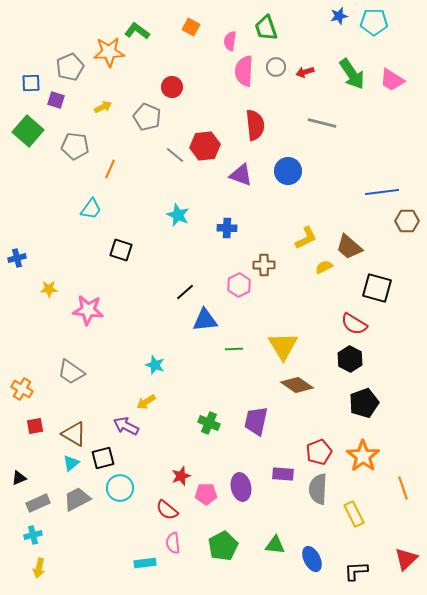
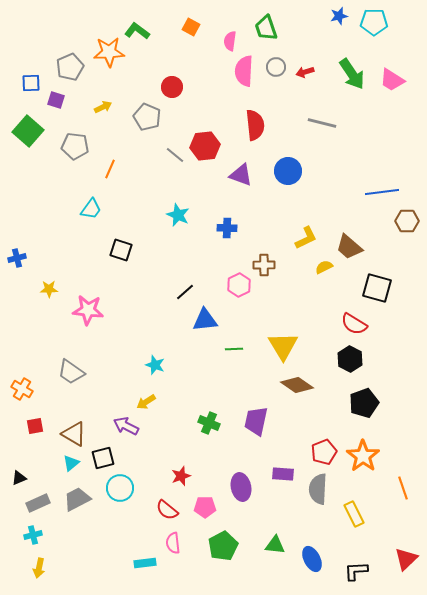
red pentagon at (319, 452): moved 5 px right
pink pentagon at (206, 494): moved 1 px left, 13 px down
